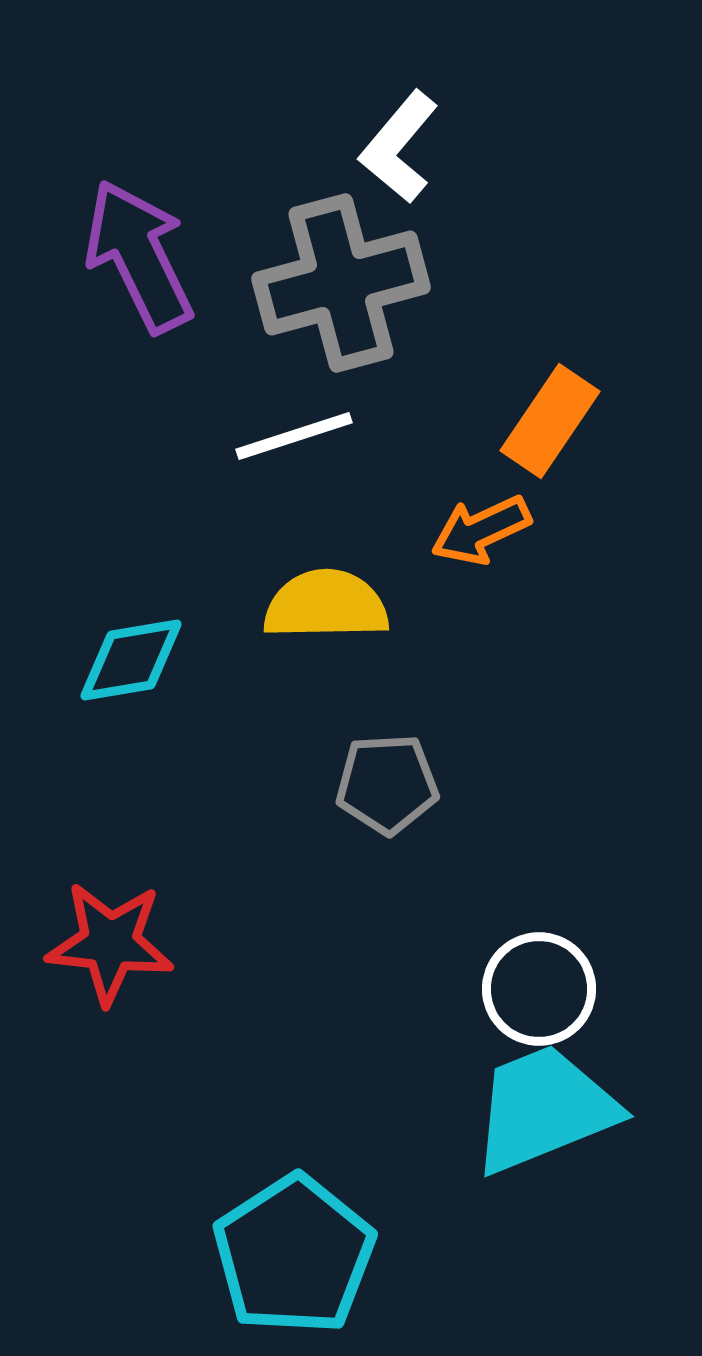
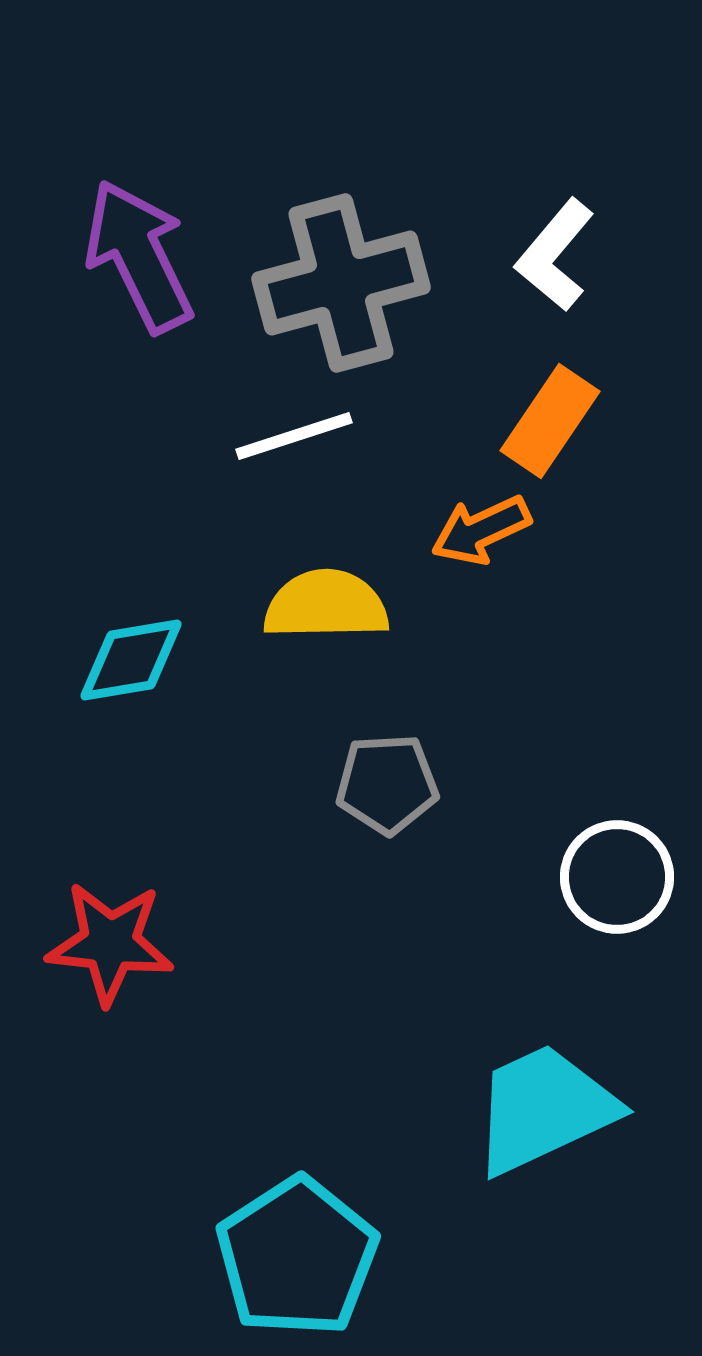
white L-shape: moved 156 px right, 108 px down
white circle: moved 78 px right, 112 px up
cyan trapezoid: rotated 3 degrees counterclockwise
cyan pentagon: moved 3 px right, 2 px down
